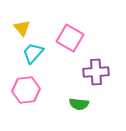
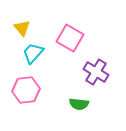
purple cross: rotated 35 degrees clockwise
